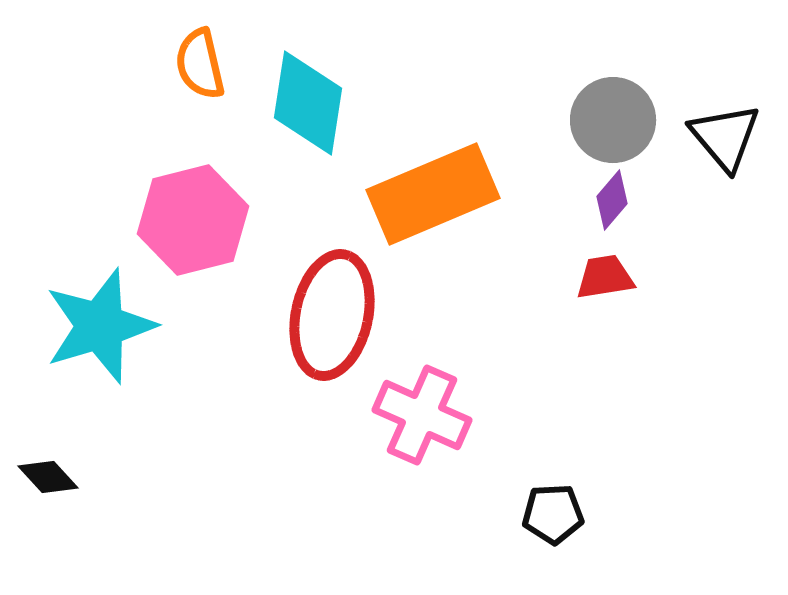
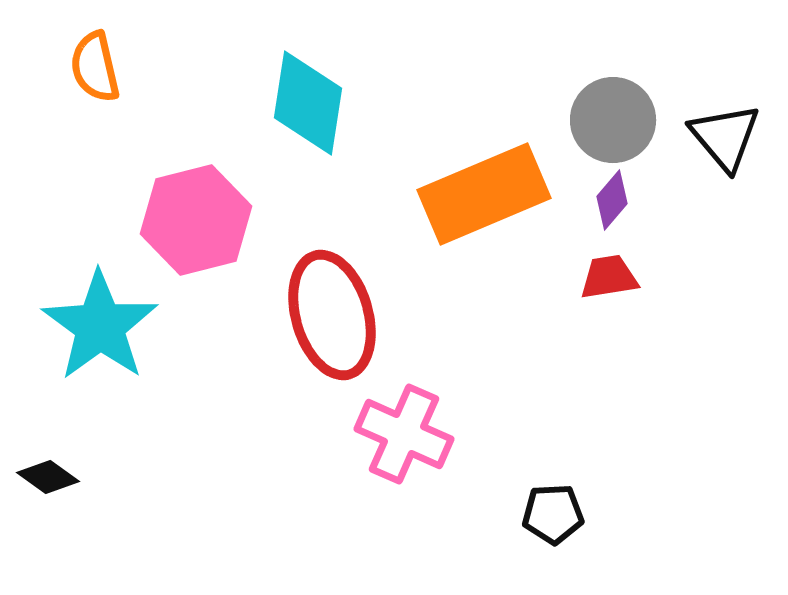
orange semicircle: moved 105 px left, 3 px down
orange rectangle: moved 51 px right
pink hexagon: moved 3 px right
red trapezoid: moved 4 px right
red ellipse: rotated 28 degrees counterclockwise
cyan star: rotated 19 degrees counterclockwise
pink cross: moved 18 px left, 19 px down
black diamond: rotated 12 degrees counterclockwise
